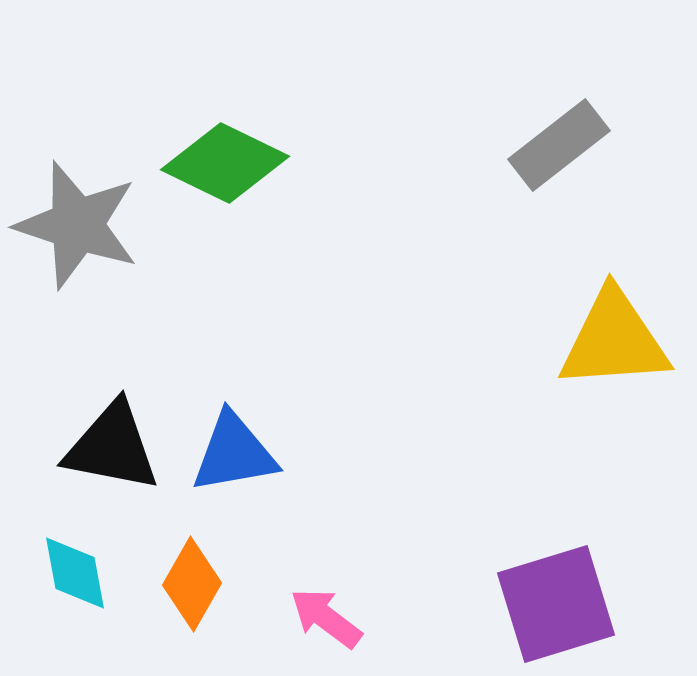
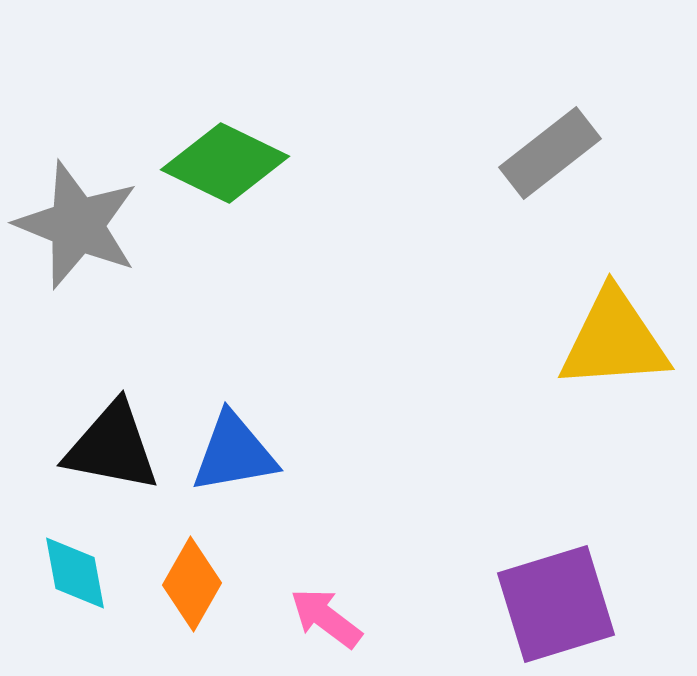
gray rectangle: moved 9 px left, 8 px down
gray star: rotated 4 degrees clockwise
